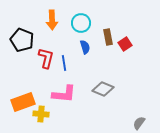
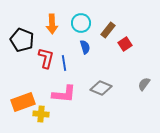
orange arrow: moved 4 px down
brown rectangle: moved 7 px up; rotated 49 degrees clockwise
gray diamond: moved 2 px left, 1 px up
gray semicircle: moved 5 px right, 39 px up
